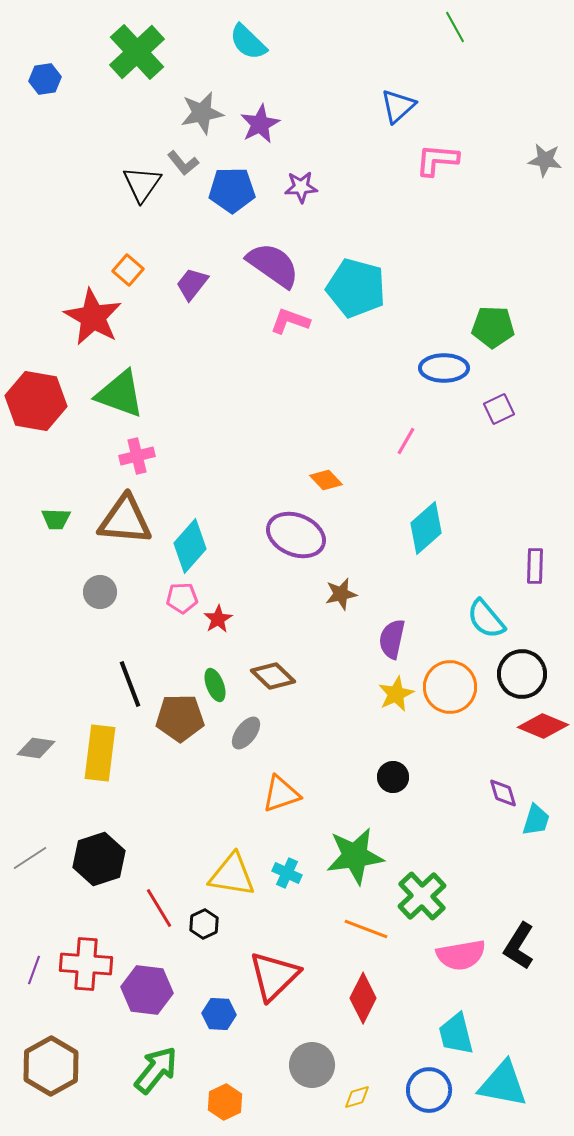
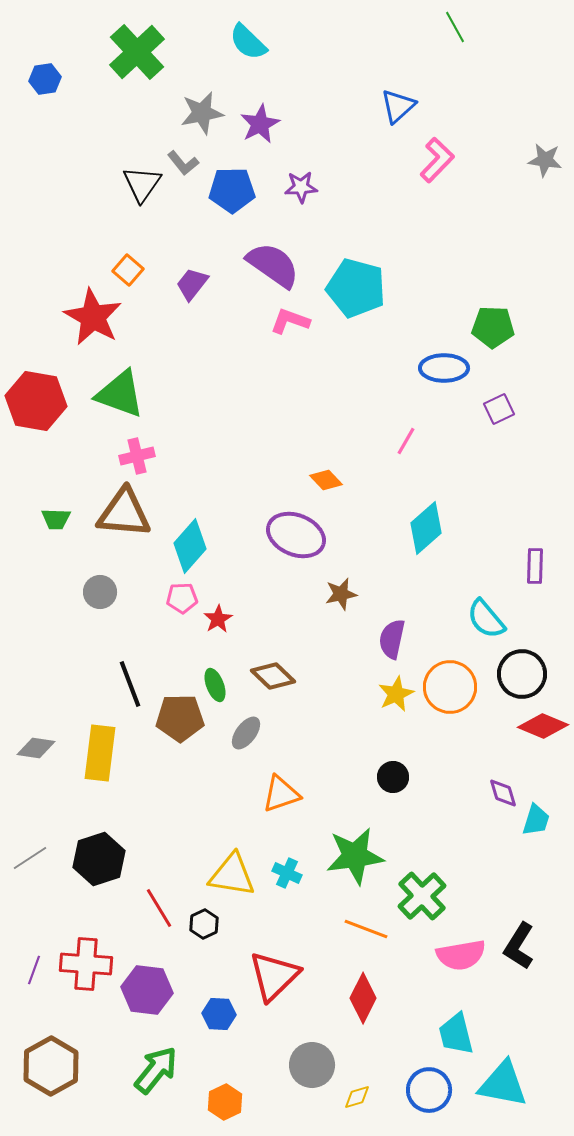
pink L-shape at (437, 160): rotated 129 degrees clockwise
brown triangle at (125, 520): moved 1 px left, 7 px up
